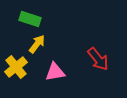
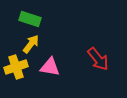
yellow arrow: moved 6 px left
yellow cross: rotated 20 degrees clockwise
pink triangle: moved 5 px left, 5 px up; rotated 20 degrees clockwise
